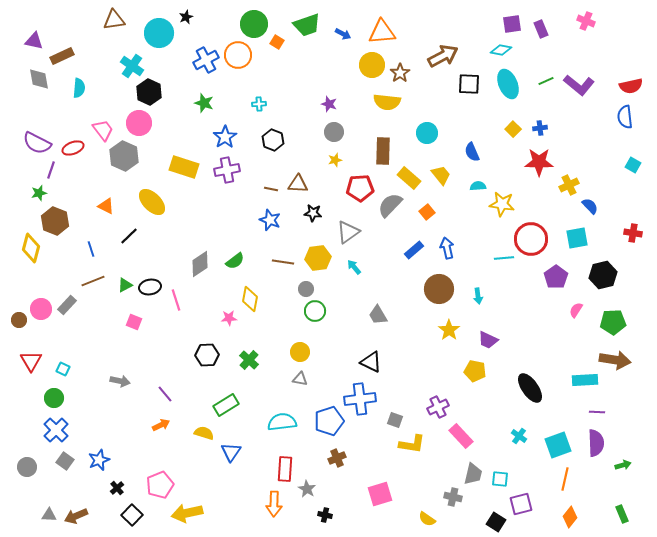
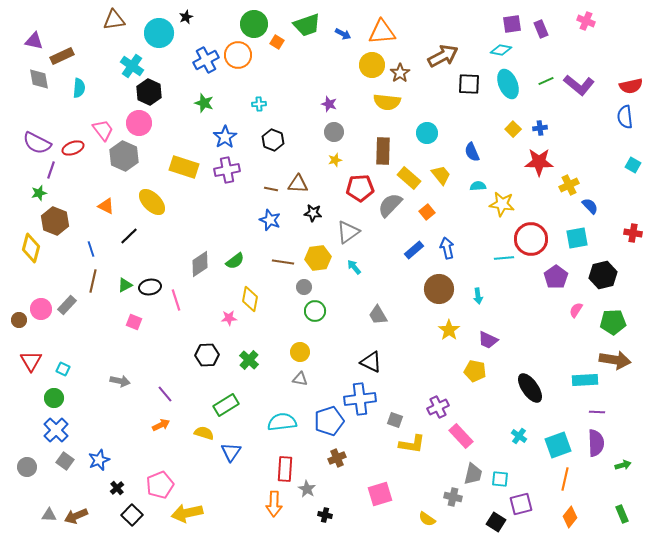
brown line at (93, 281): rotated 55 degrees counterclockwise
gray circle at (306, 289): moved 2 px left, 2 px up
